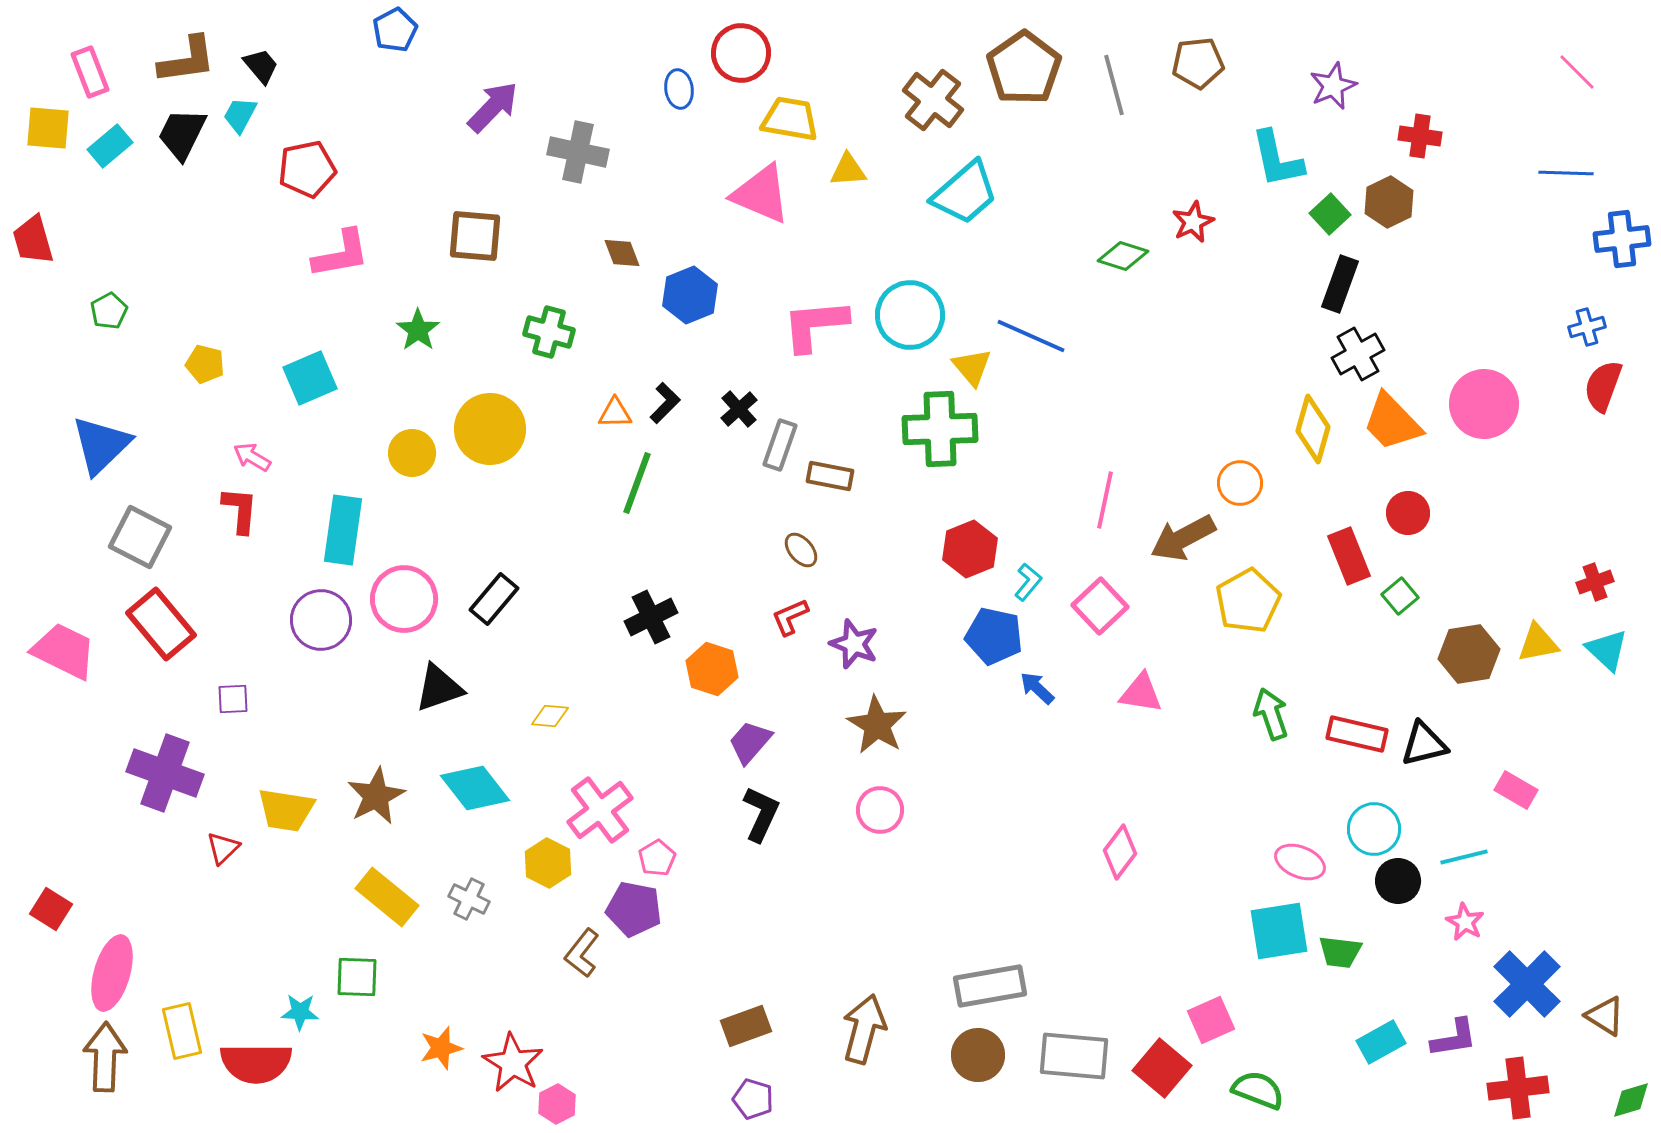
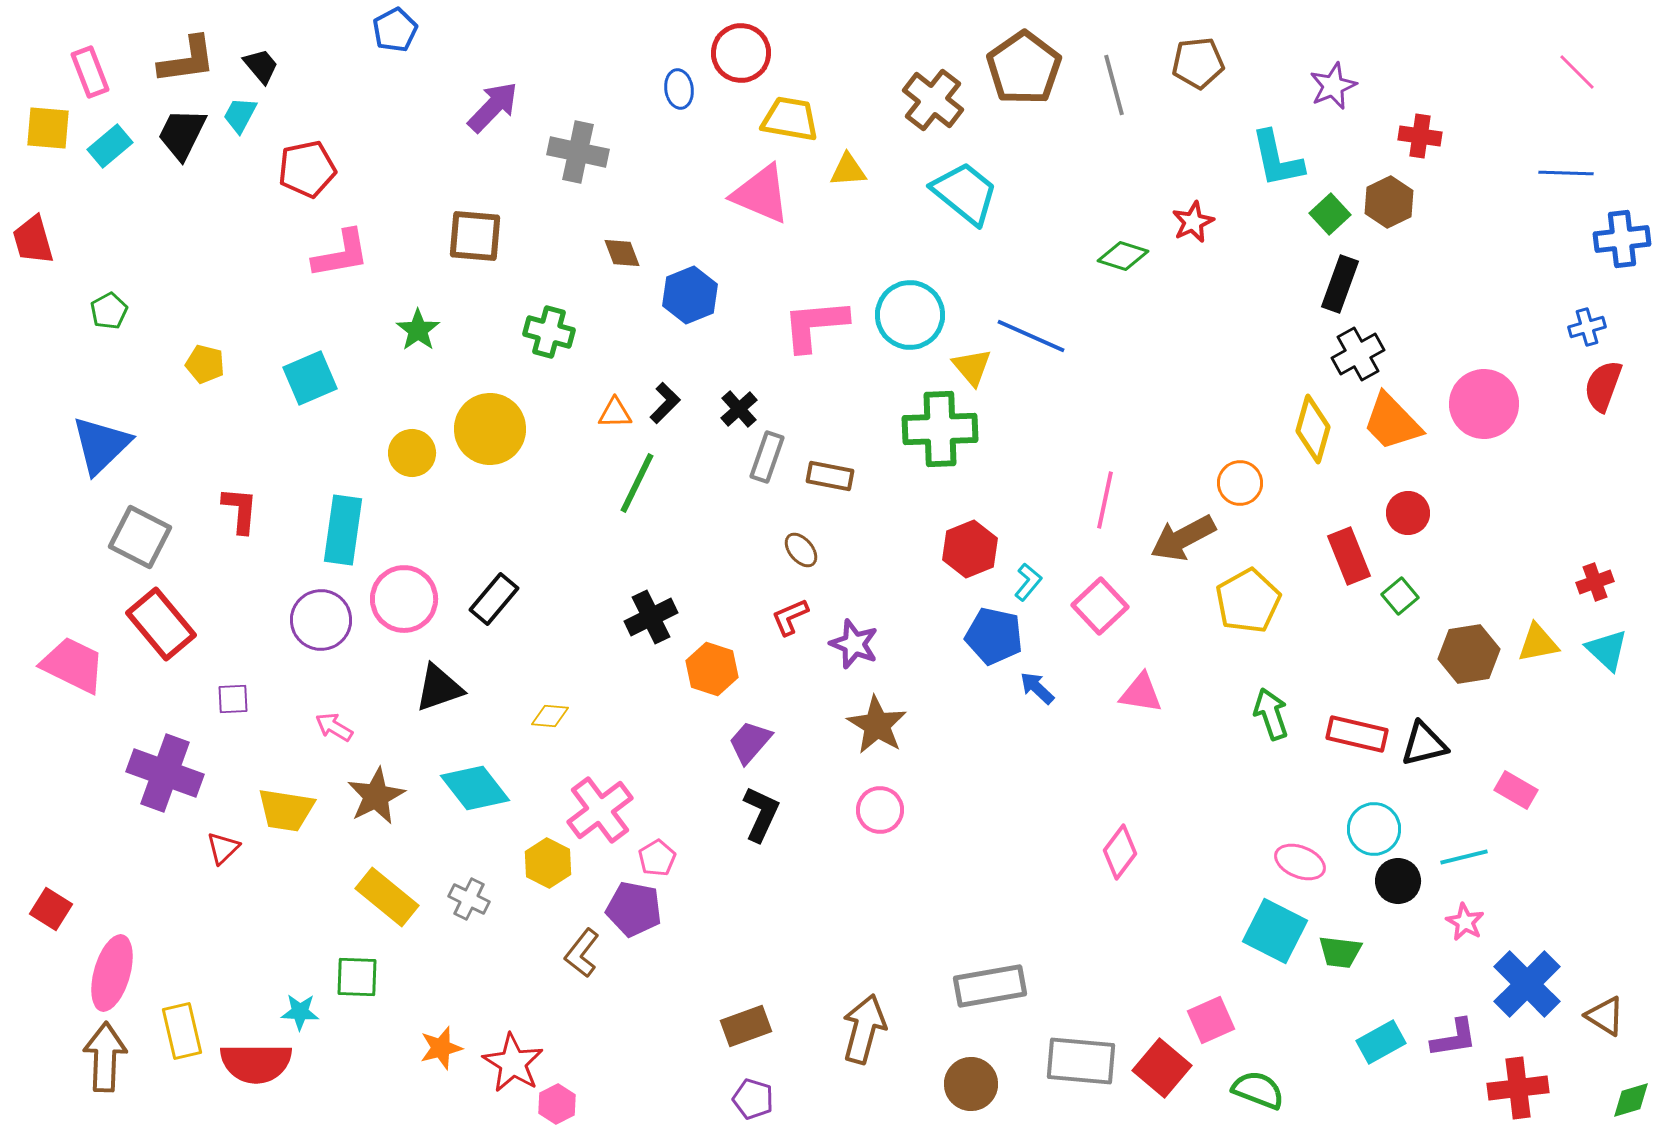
cyan trapezoid at (965, 193): rotated 100 degrees counterclockwise
gray rectangle at (780, 445): moved 13 px left, 12 px down
pink arrow at (252, 457): moved 82 px right, 270 px down
green line at (637, 483): rotated 6 degrees clockwise
pink trapezoid at (64, 651): moved 9 px right, 14 px down
cyan square at (1279, 931): moved 4 px left; rotated 36 degrees clockwise
brown circle at (978, 1055): moved 7 px left, 29 px down
gray rectangle at (1074, 1056): moved 7 px right, 5 px down
